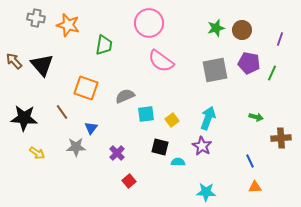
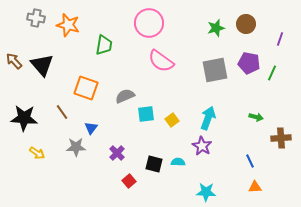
brown circle: moved 4 px right, 6 px up
black square: moved 6 px left, 17 px down
